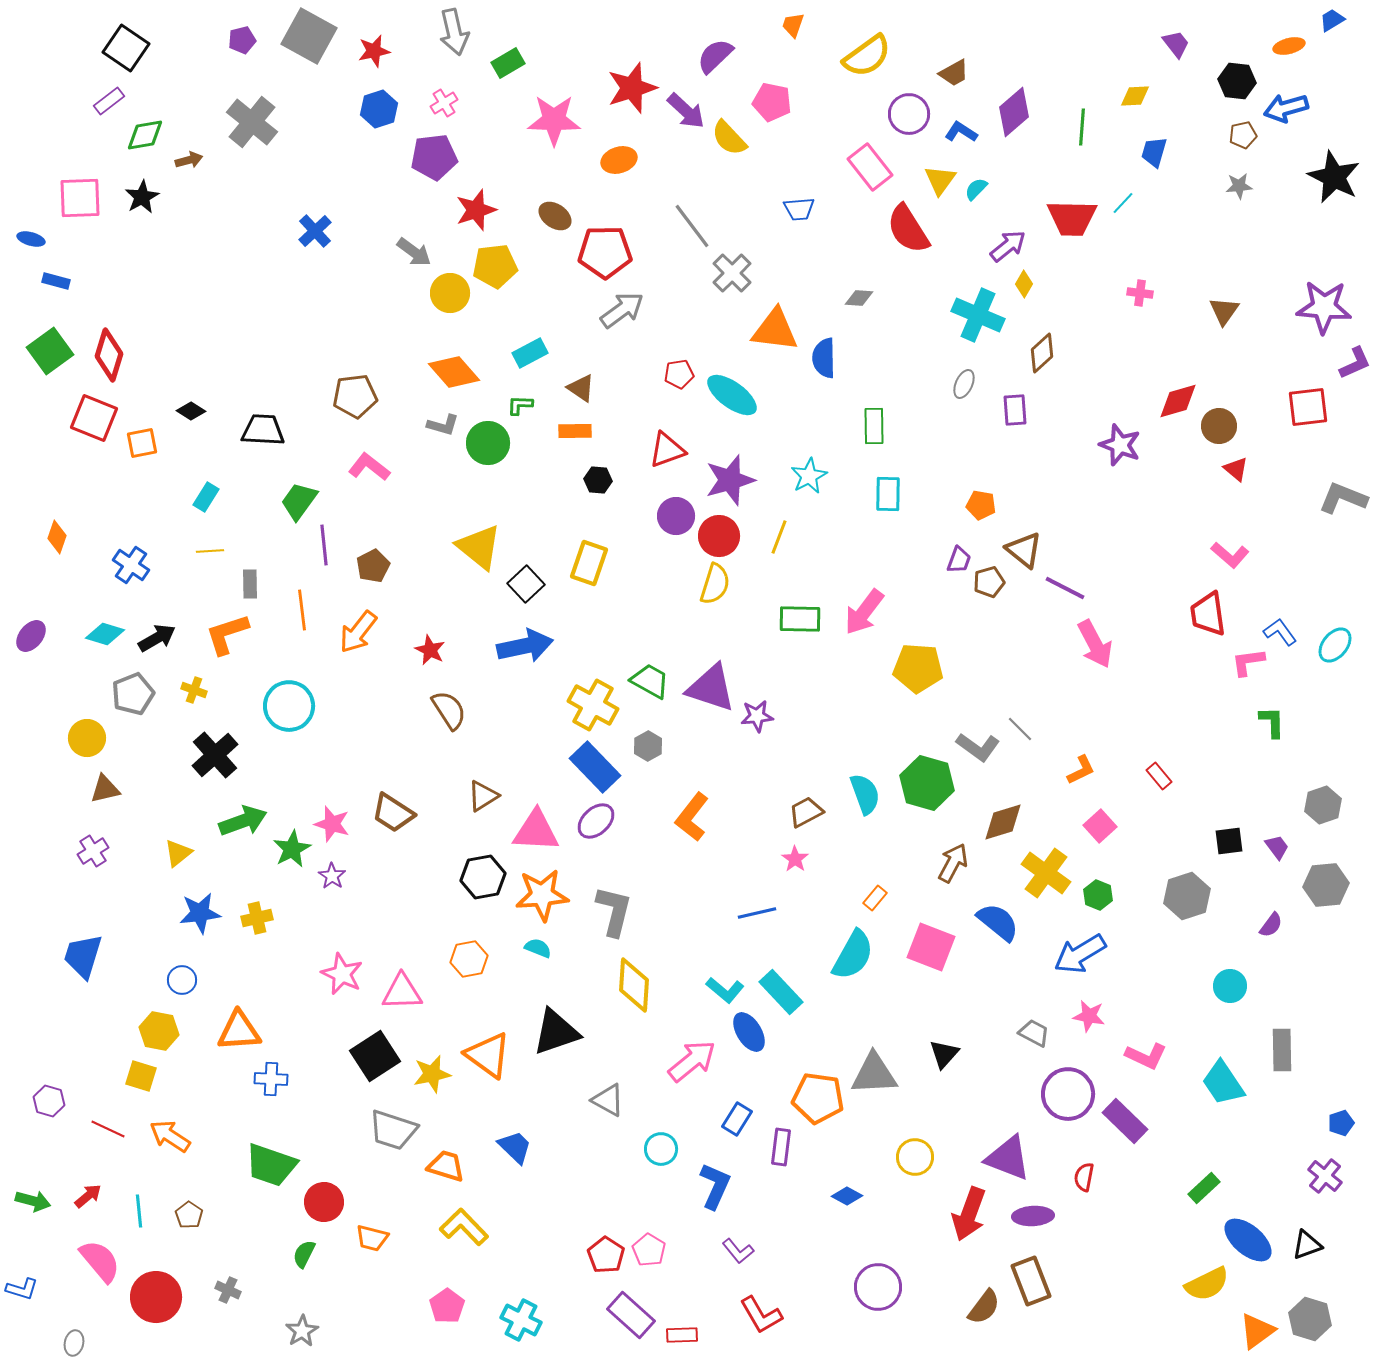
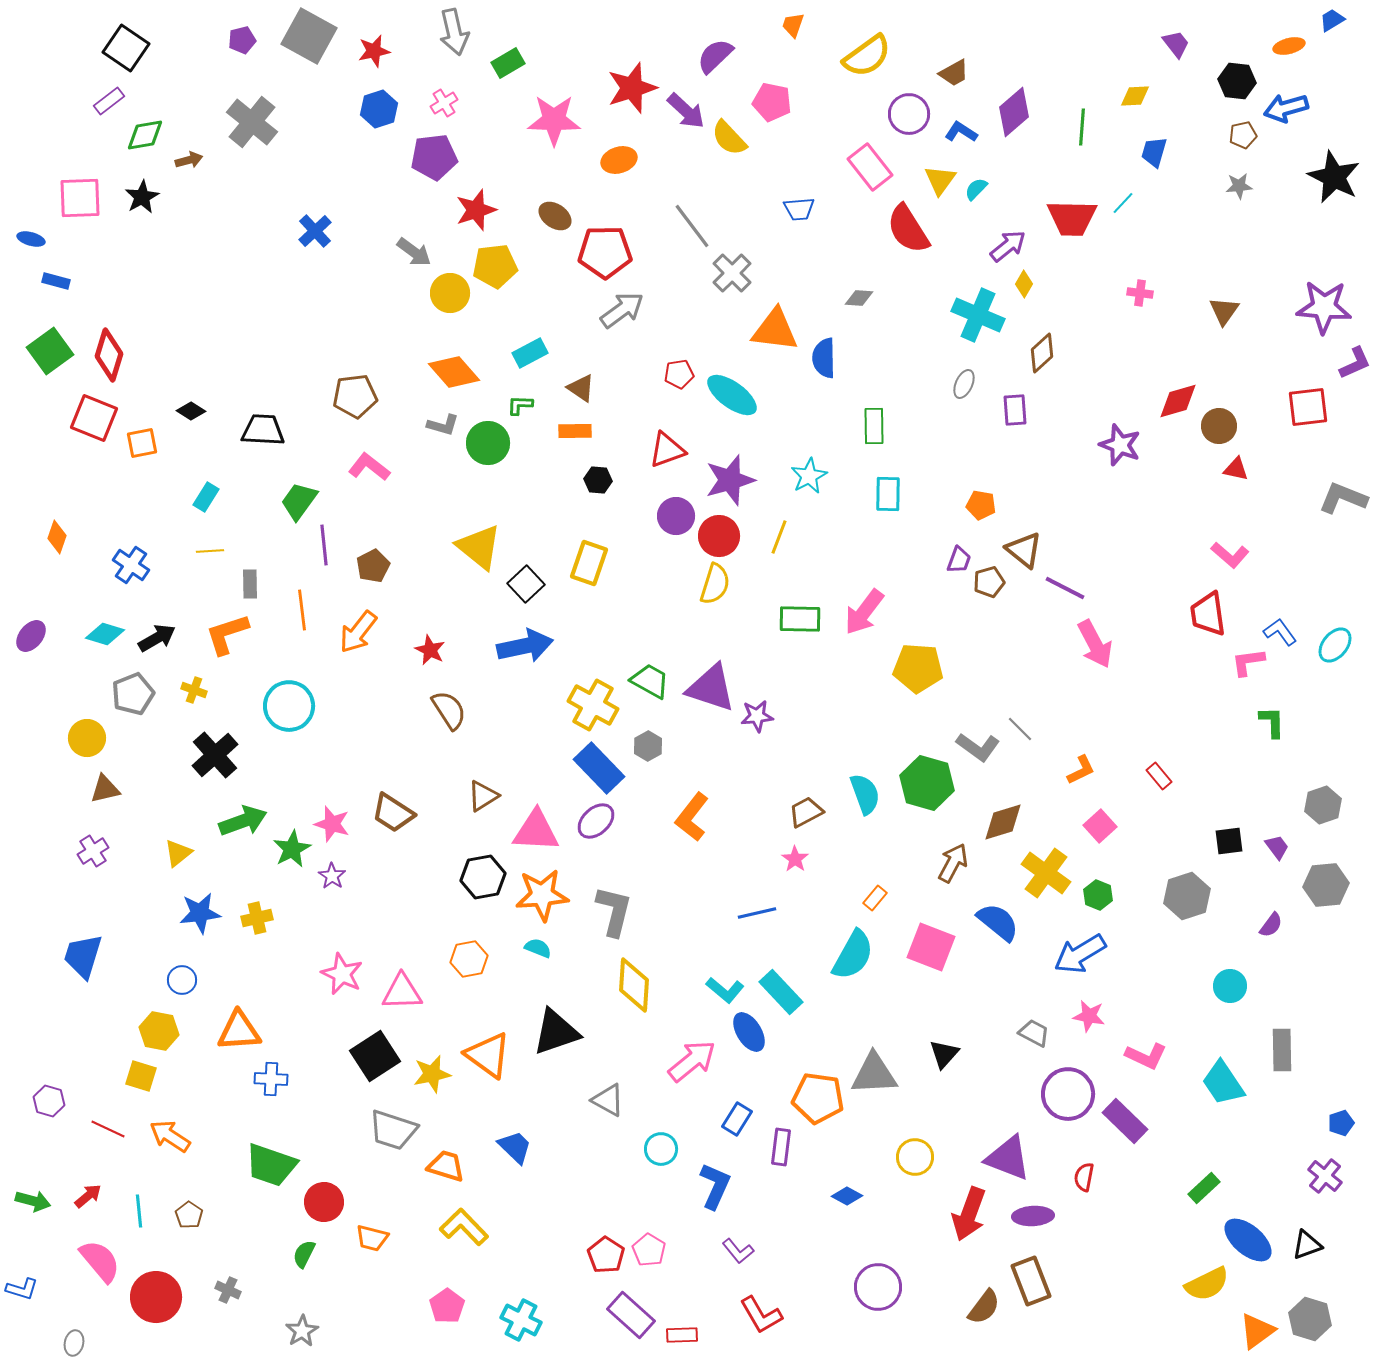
red triangle at (1236, 469): rotated 28 degrees counterclockwise
blue rectangle at (595, 767): moved 4 px right, 1 px down
